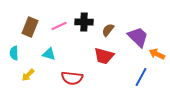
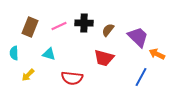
black cross: moved 1 px down
red trapezoid: moved 2 px down
